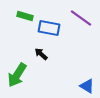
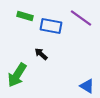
blue rectangle: moved 2 px right, 2 px up
